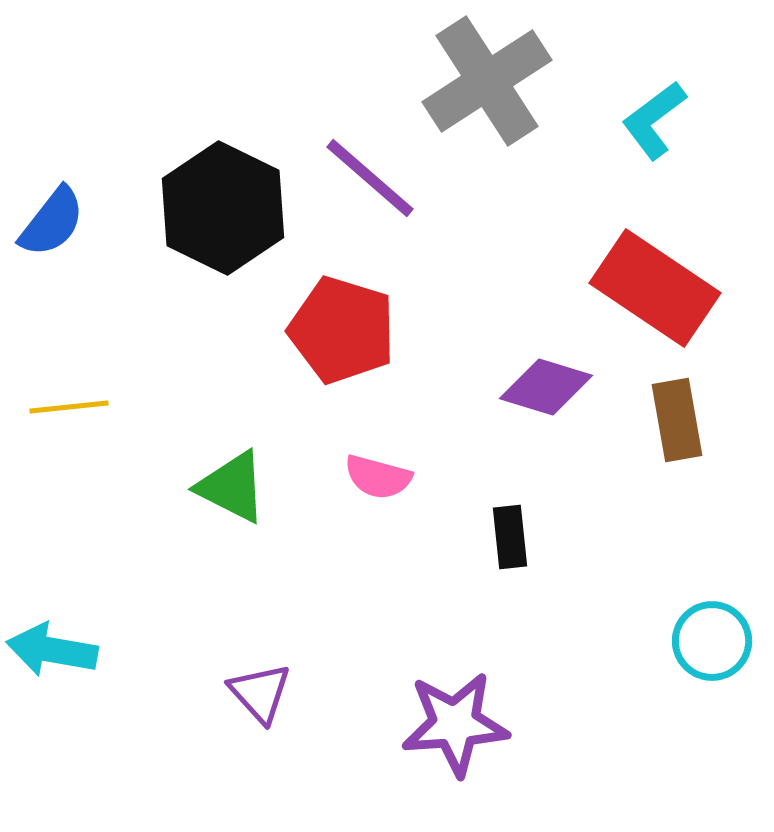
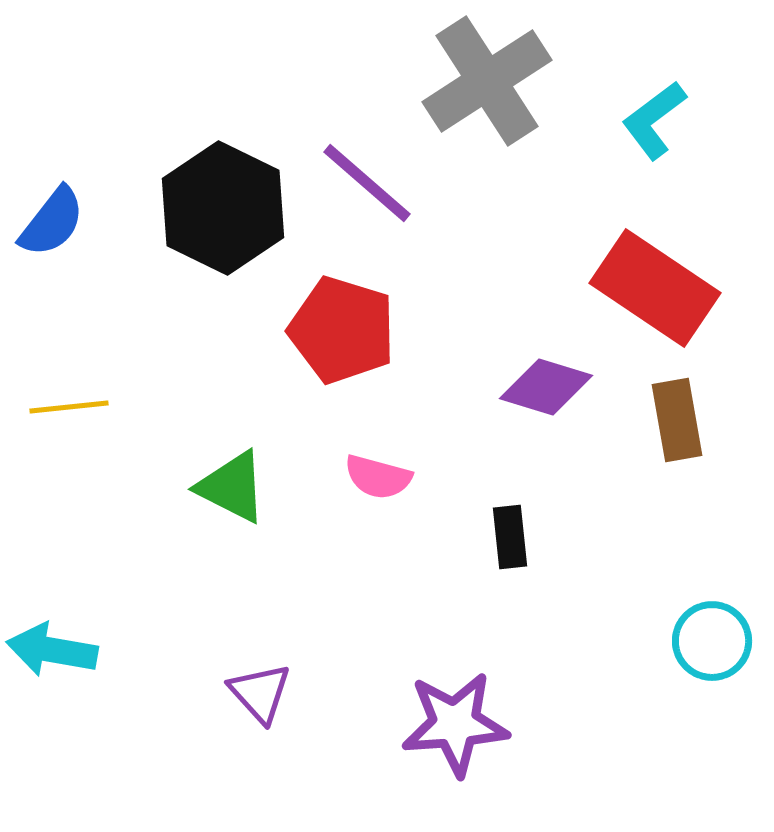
purple line: moved 3 px left, 5 px down
